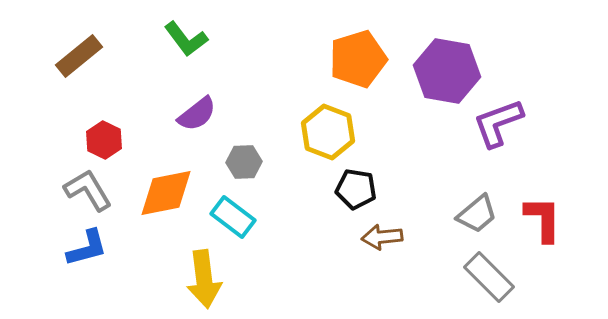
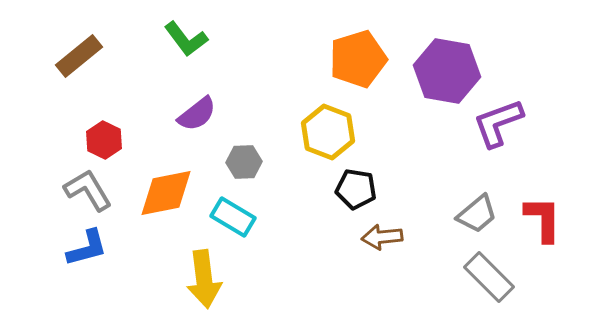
cyan rectangle: rotated 6 degrees counterclockwise
